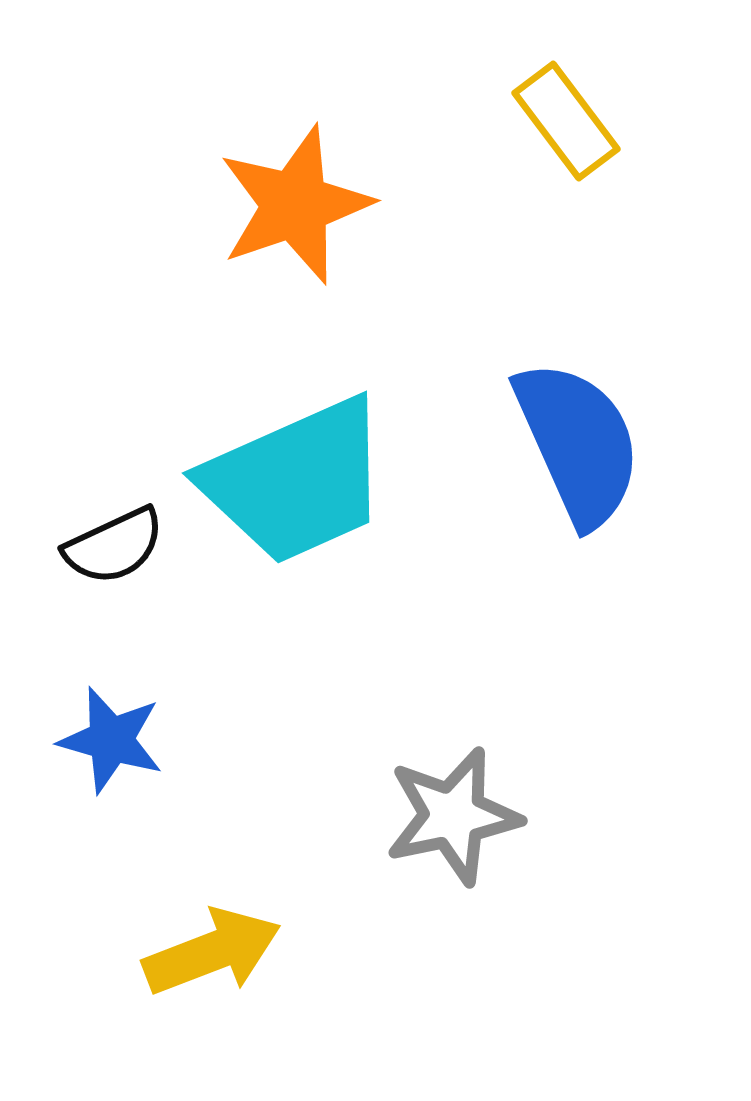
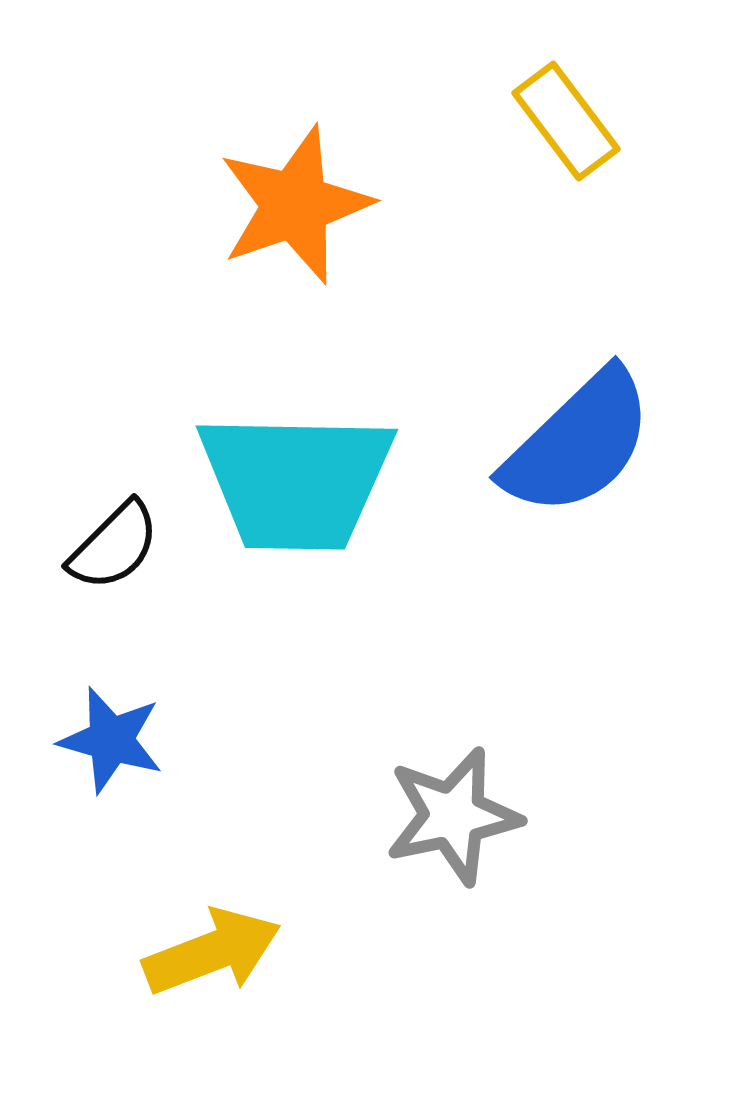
blue semicircle: rotated 70 degrees clockwise
cyan trapezoid: rotated 25 degrees clockwise
black semicircle: rotated 20 degrees counterclockwise
